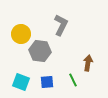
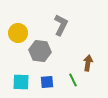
yellow circle: moved 3 px left, 1 px up
cyan square: rotated 18 degrees counterclockwise
